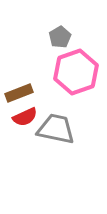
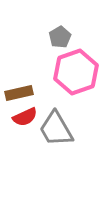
brown rectangle: rotated 8 degrees clockwise
gray trapezoid: rotated 132 degrees counterclockwise
